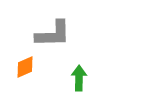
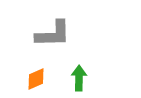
orange diamond: moved 11 px right, 12 px down
